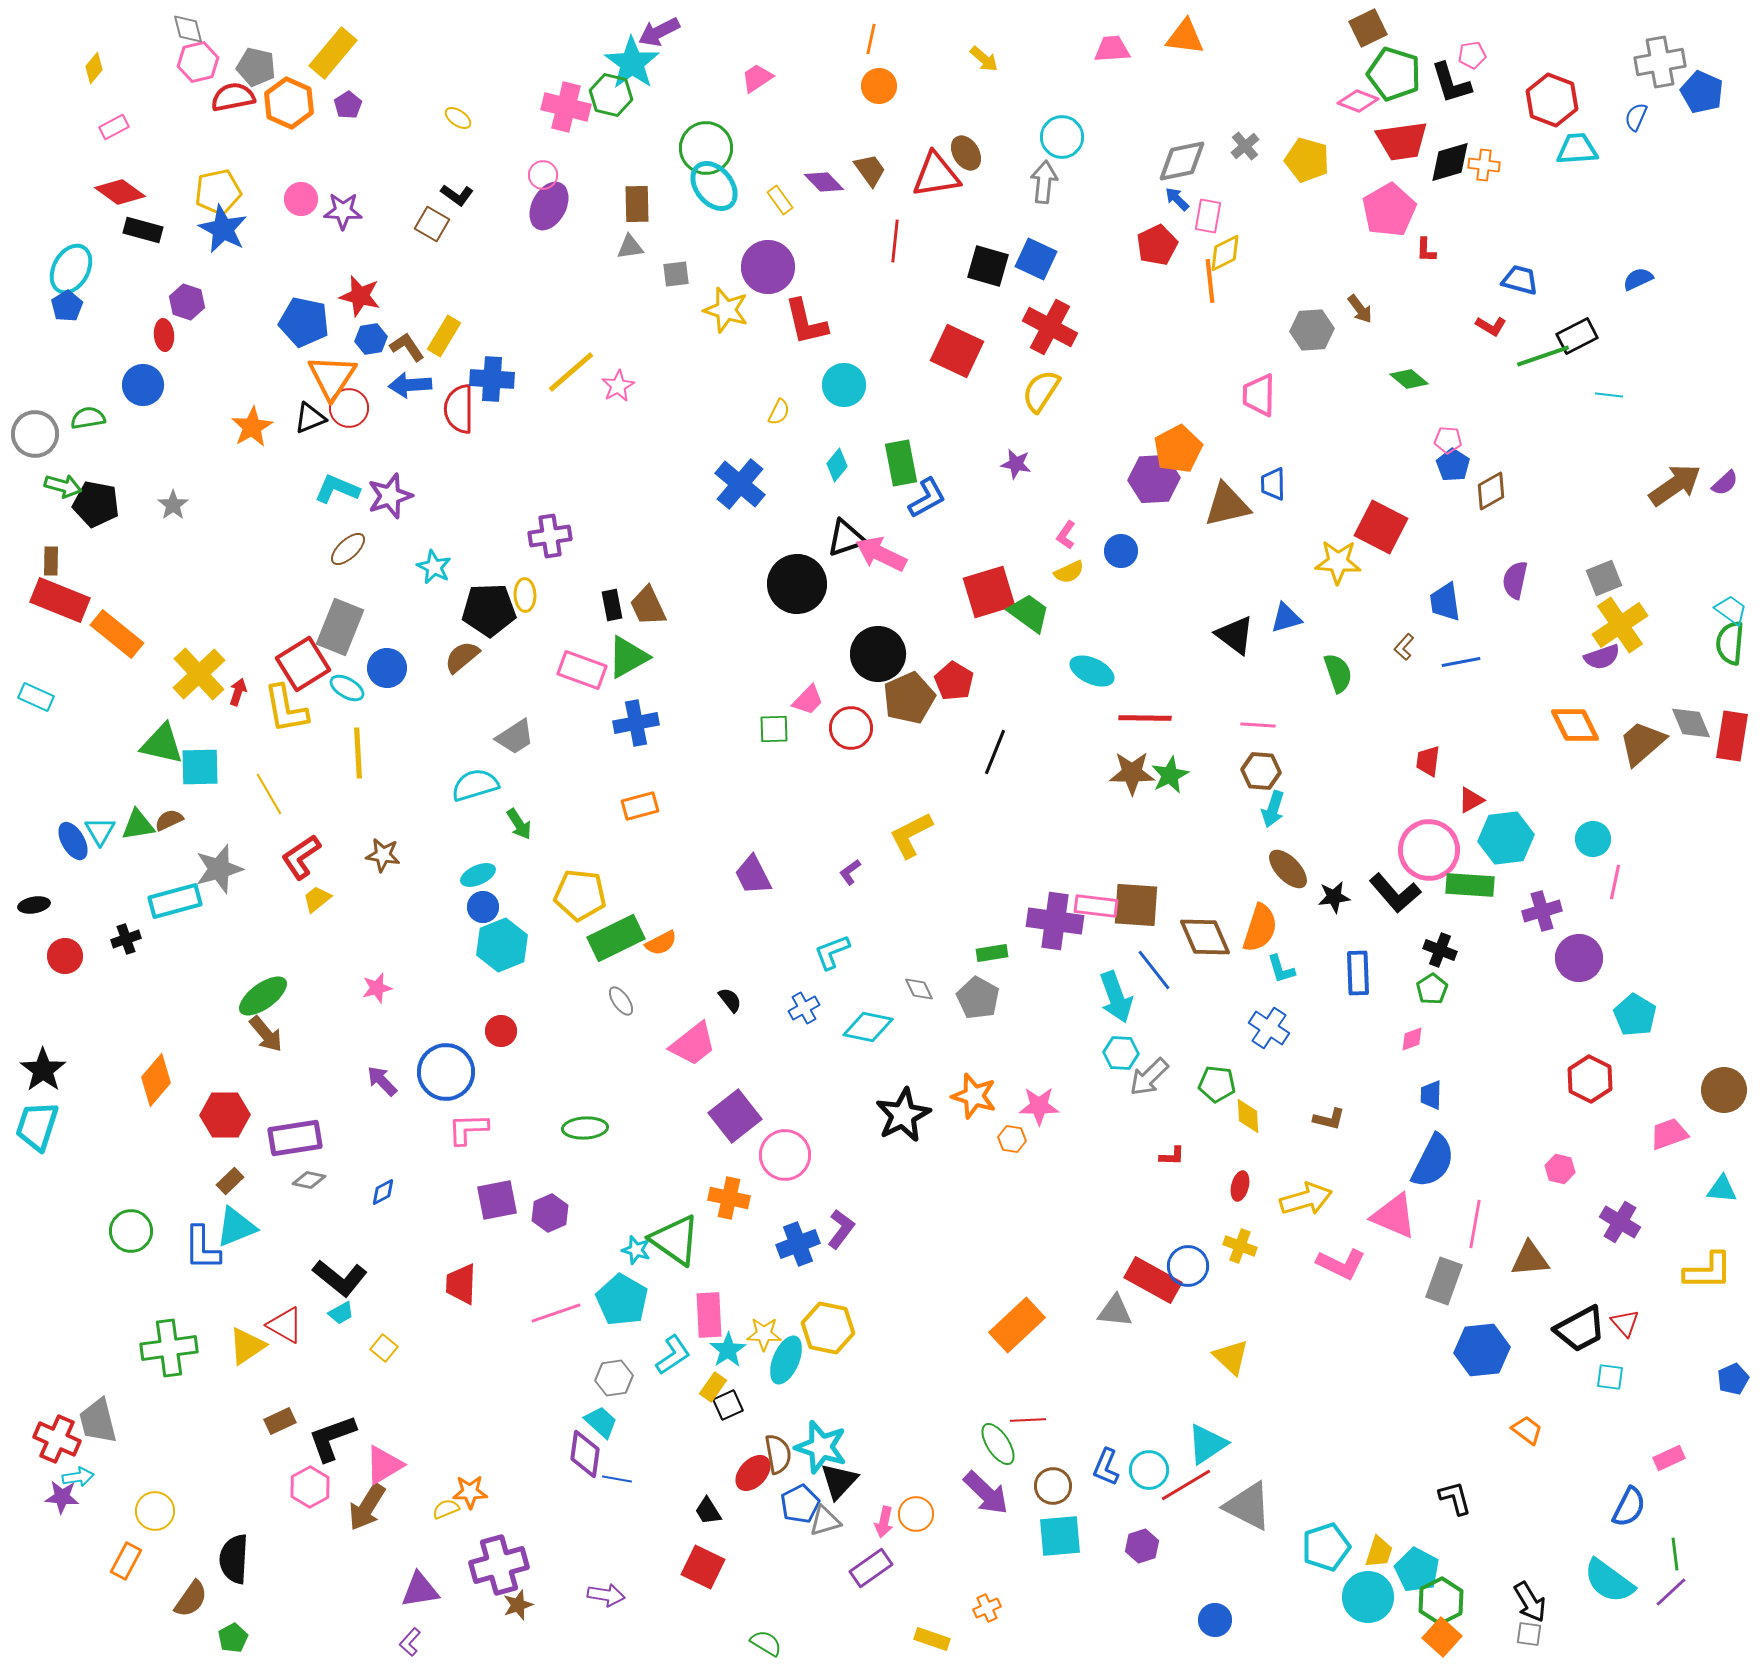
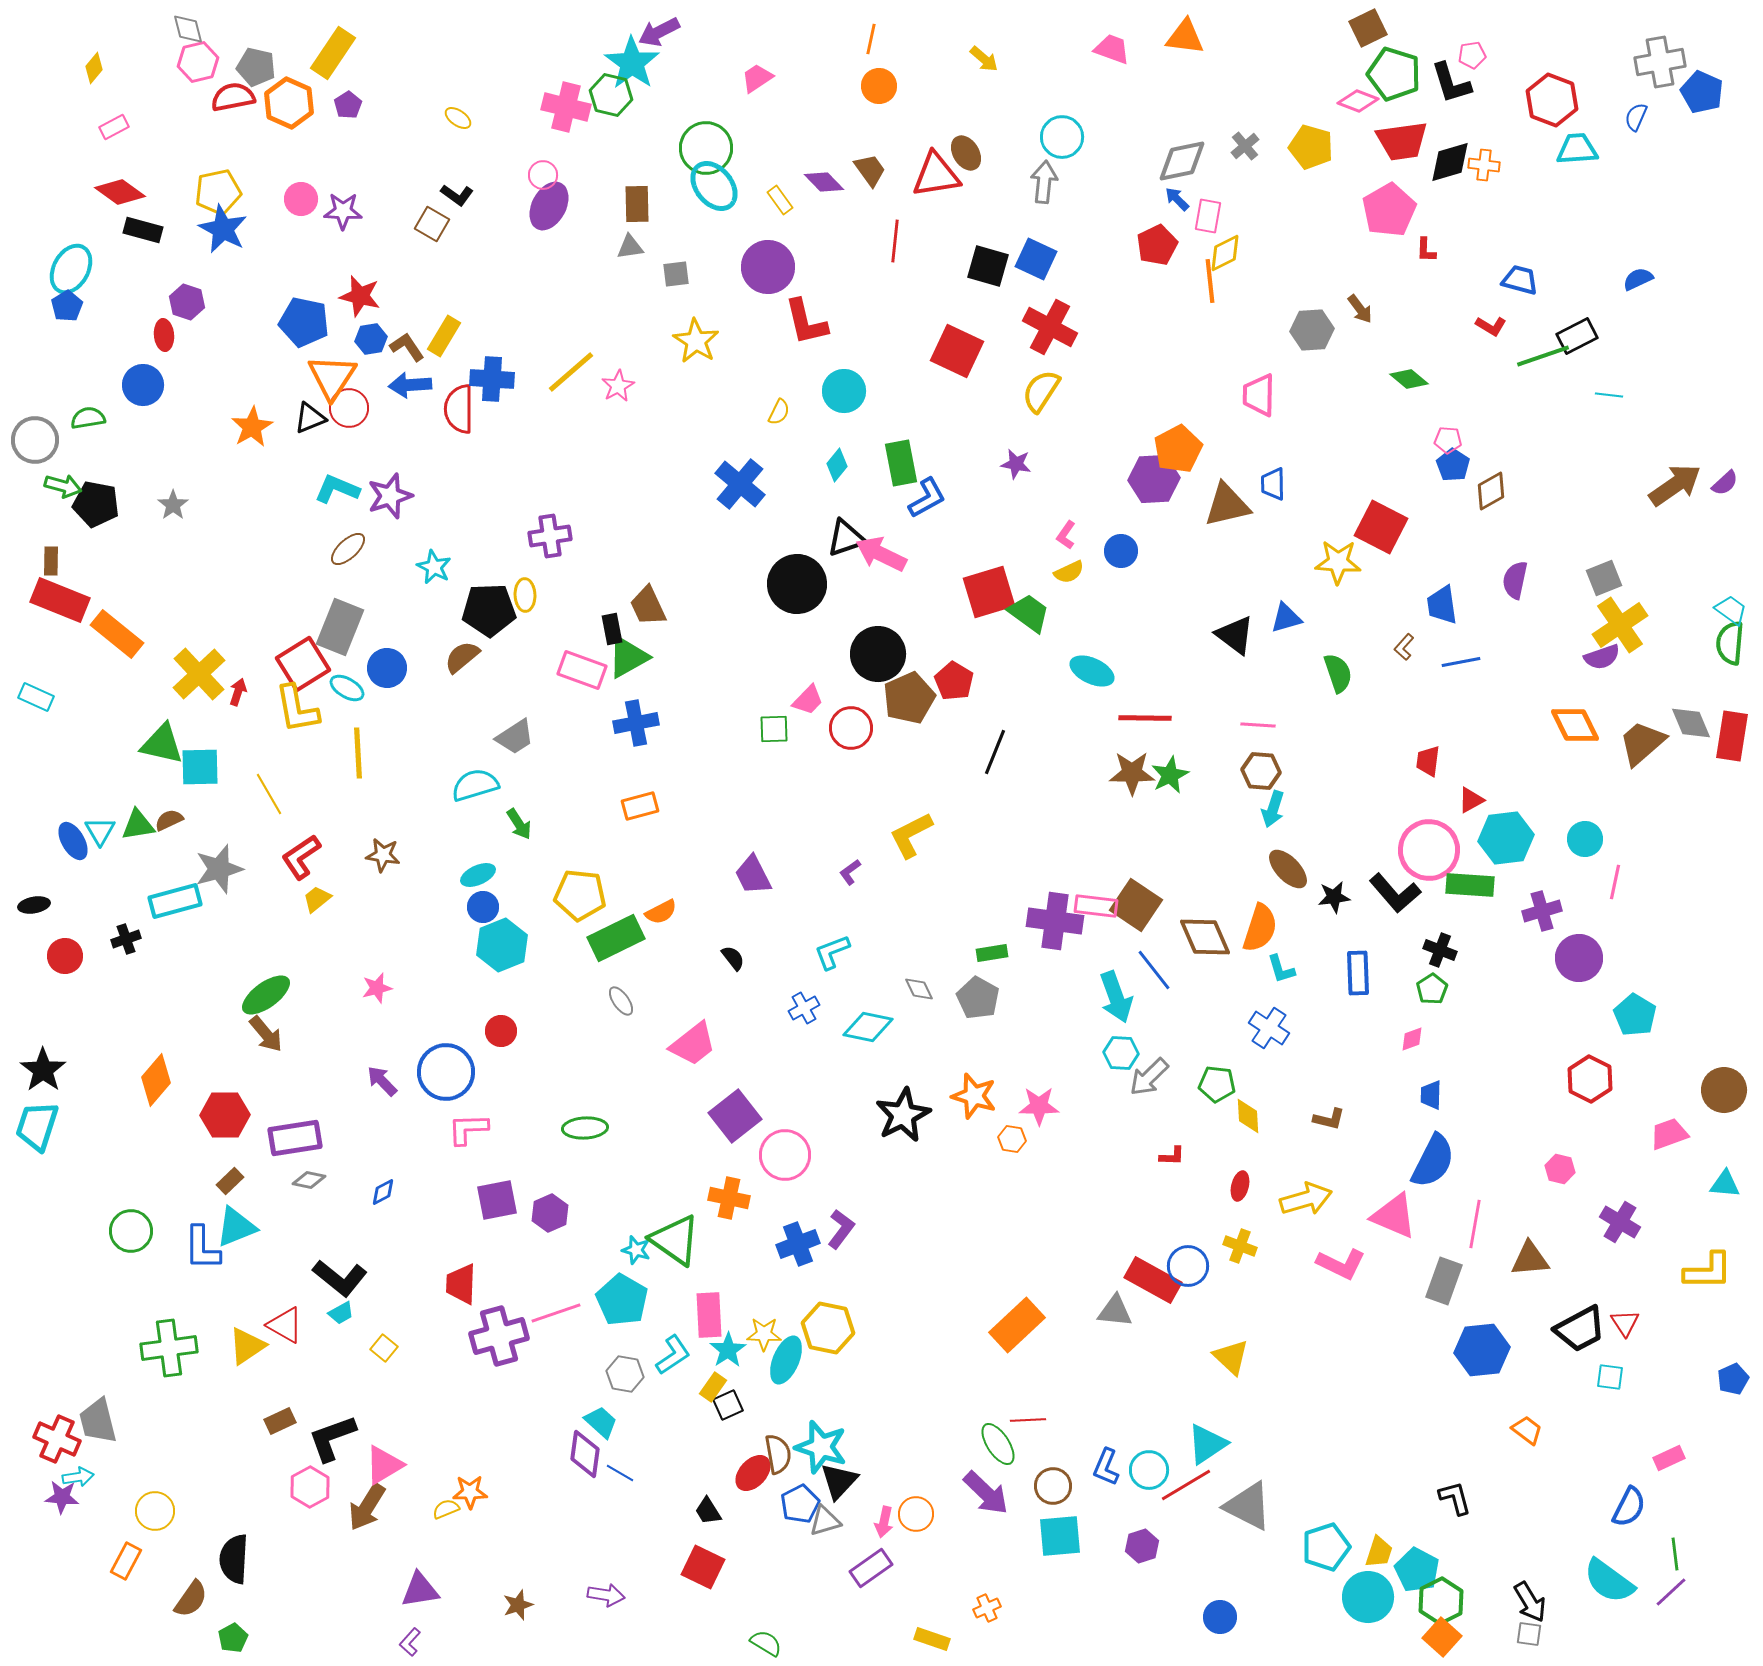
pink trapezoid at (1112, 49): rotated 24 degrees clockwise
yellow rectangle at (333, 53): rotated 6 degrees counterclockwise
yellow pentagon at (1307, 160): moved 4 px right, 13 px up
yellow star at (726, 310): moved 30 px left, 31 px down; rotated 15 degrees clockwise
cyan circle at (844, 385): moved 6 px down
gray circle at (35, 434): moved 6 px down
blue trapezoid at (1445, 602): moved 3 px left, 3 px down
black rectangle at (612, 605): moved 24 px down
yellow L-shape at (286, 709): moved 11 px right
cyan circle at (1593, 839): moved 8 px left
brown square at (1136, 905): rotated 30 degrees clockwise
orange semicircle at (661, 943): moved 31 px up
green ellipse at (263, 996): moved 3 px right, 1 px up
black semicircle at (730, 1000): moved 3 px right, 42 px up
cyan triangle at (1722, 1189): moved 3 px right, 5 px up
red triangle at (1625, 1323): rotated 8 degrees clockwise
gray hexagon at (614, 1378): moved 11 px right, 4 px up; rotated 18 degrees clockwise
blue line at (617, 1479): moved 3 px right, 6 px up; rotated 20 degrees clockwise
purple cross at (499, 1565): moved 229 px up
blue circle at (1215, 1620): moved 5 px right, 3 px up
